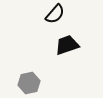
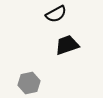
black semicircle: moved 1 px right; rotated 20 degrees clockwise
